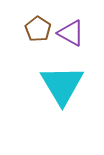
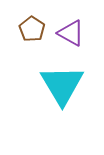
brown pentagon: moved 6 px left
